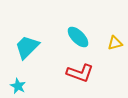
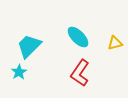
cyan trapezoid: moved 2 px right, 1 px up
red L-shape: rotated 104 degrees clockwise
cyan star: moved 1 px right, 14 px up; rotated 14 degrees clockwise
